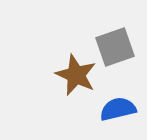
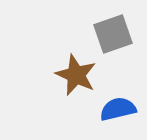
gray square: moved 2 px left, 13 px up
